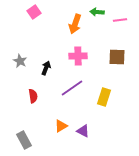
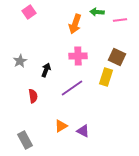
pink square: moved 5 px left
brown square: rotated 24 degrees clockwise
gray star: rotated 16 degrees clockwise
black arrow: moved 2 px down
yellow rectangle: moved 2 px right, 20 px up
gray rectangle: moved 1 px right
